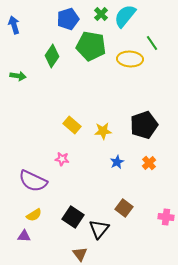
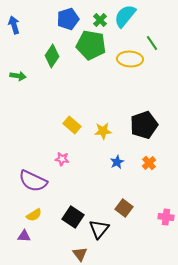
green cross: moved 1 px left, 6 px down
green pentagon: moved 1 px up
